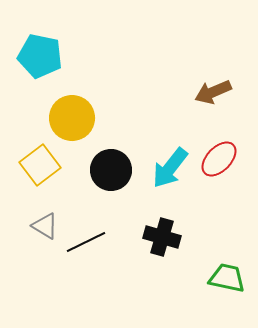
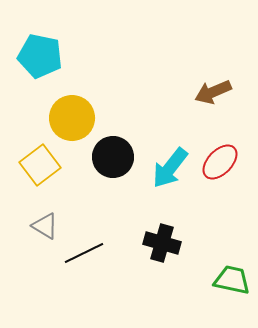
red ellipse: moved 1 px right, 3 px down
black circle: moved 2 px right, 13 px up
black cross: moved 6 px down
black line: moved 2 px left, 11 px down
green trapezoid: moved 5 px right, 2 px down
